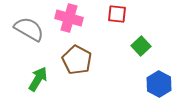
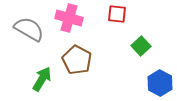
green arrow: moved 4 px right
blue hexagon: moved 1 px right, 1 px up
